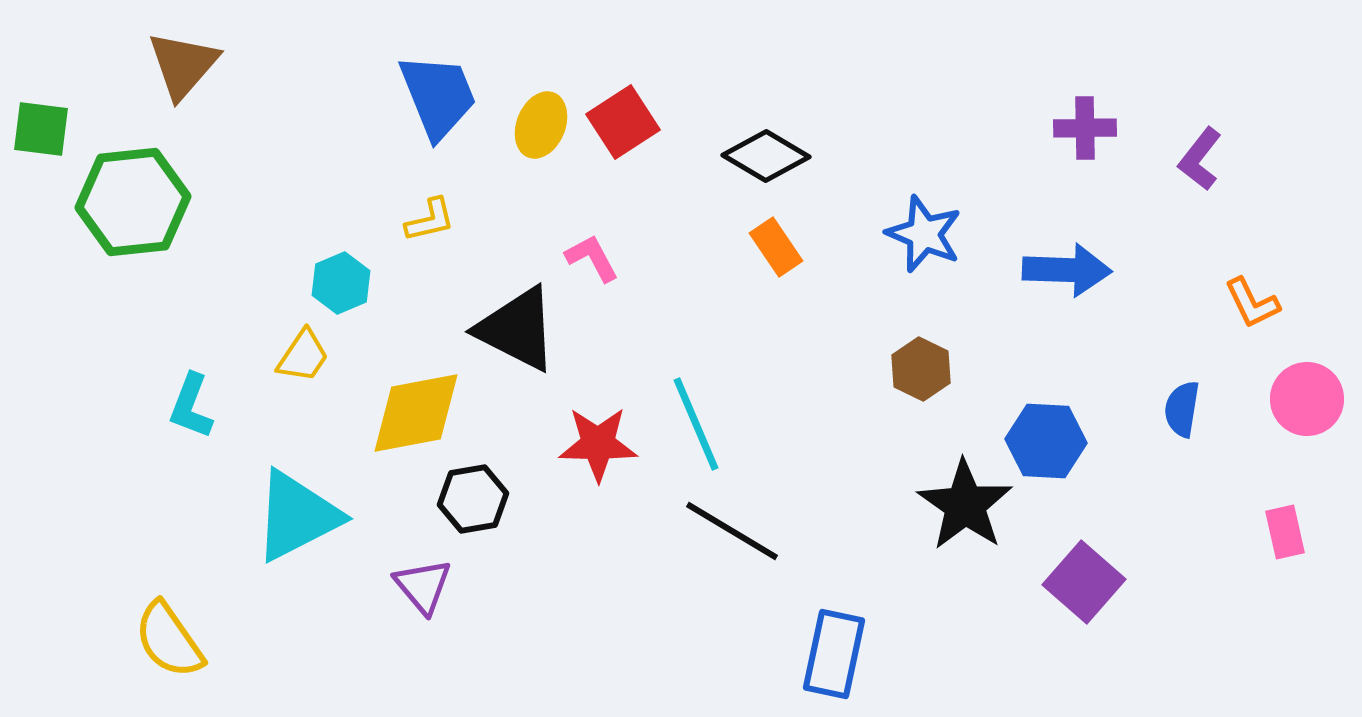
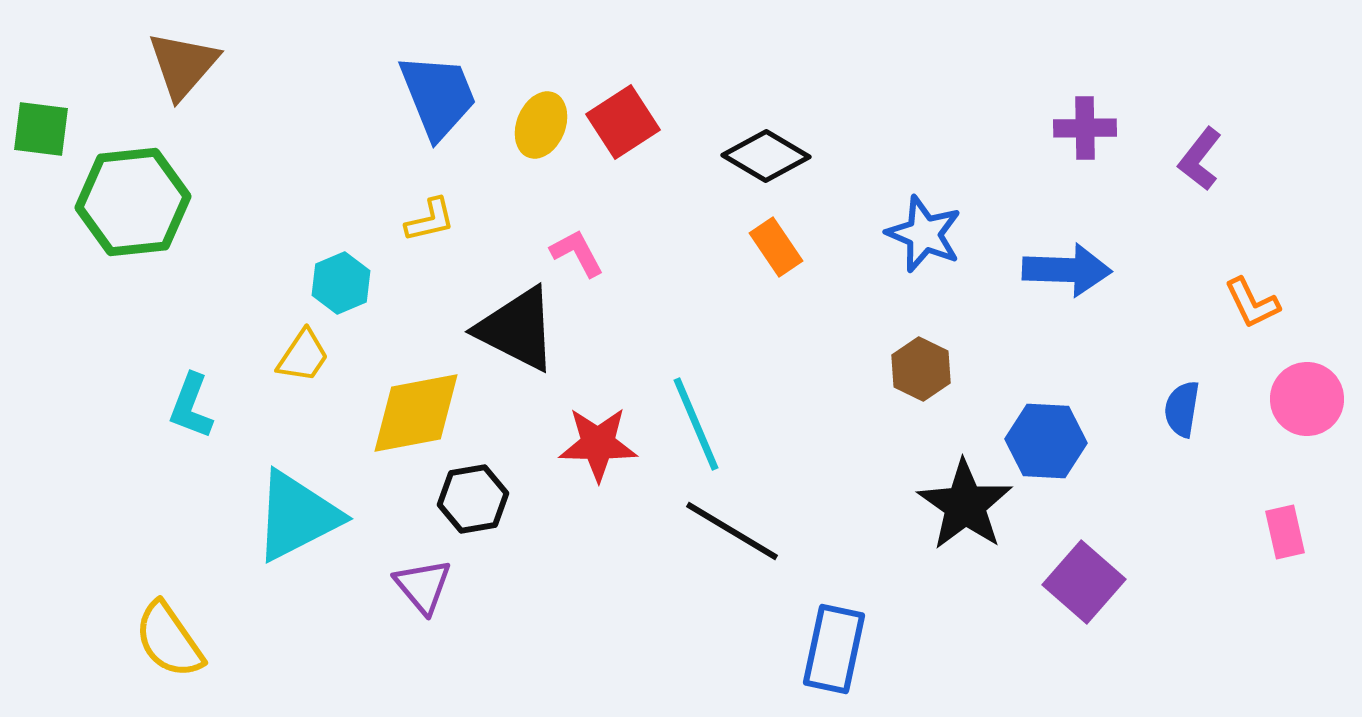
pink L-shape: moved 15 px left, 5 px up
blue rectangle: moved 5 px up
